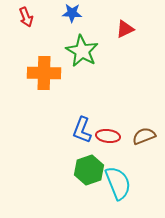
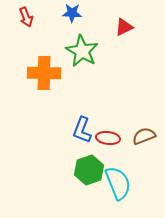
red triangle: moved 1 px left, 2 px up
red ellipse: moved 2 px down
